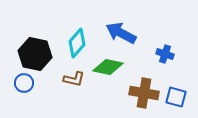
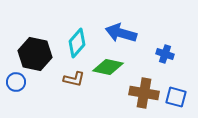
blue arrow: rotated 12 degrees counterclockwise
blue circle: moved 8 px left, 1 px up
